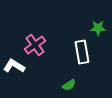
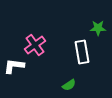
white L-shape: rotated 25 degrees counterclockwise
